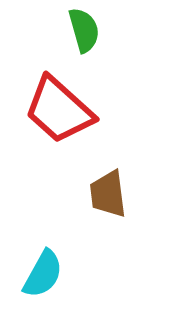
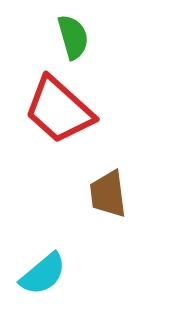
green semicircle: moved 11 px left, 7 px down
cyan semicircle: rotated 21 degrees clockwise
